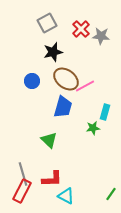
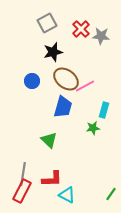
cyan rectangle: moved 1 px left, 2 px up
gray line: rotated 25 degrees clockwise
cyan triangle: moved 1 px right, 1 px up
